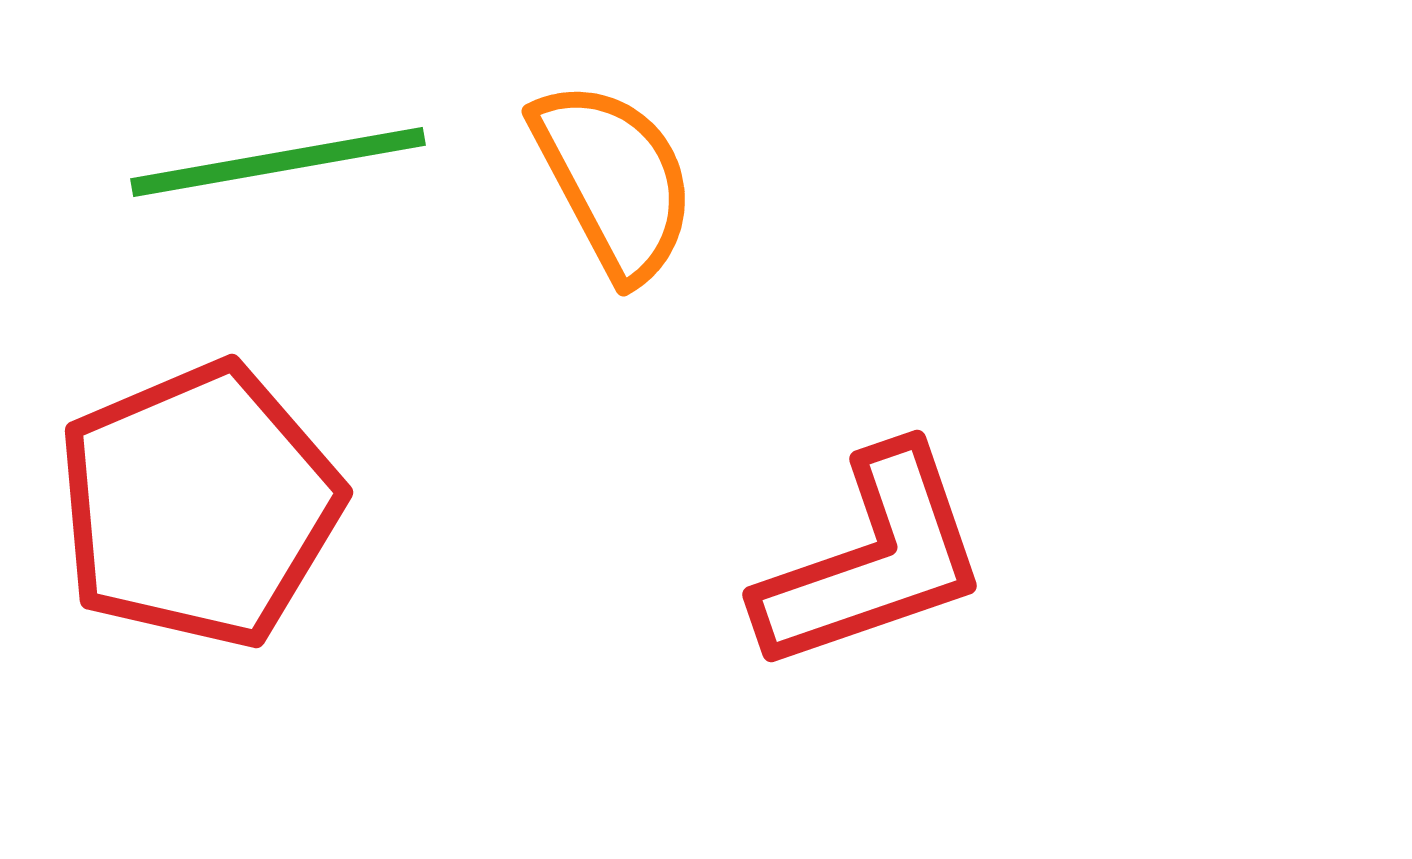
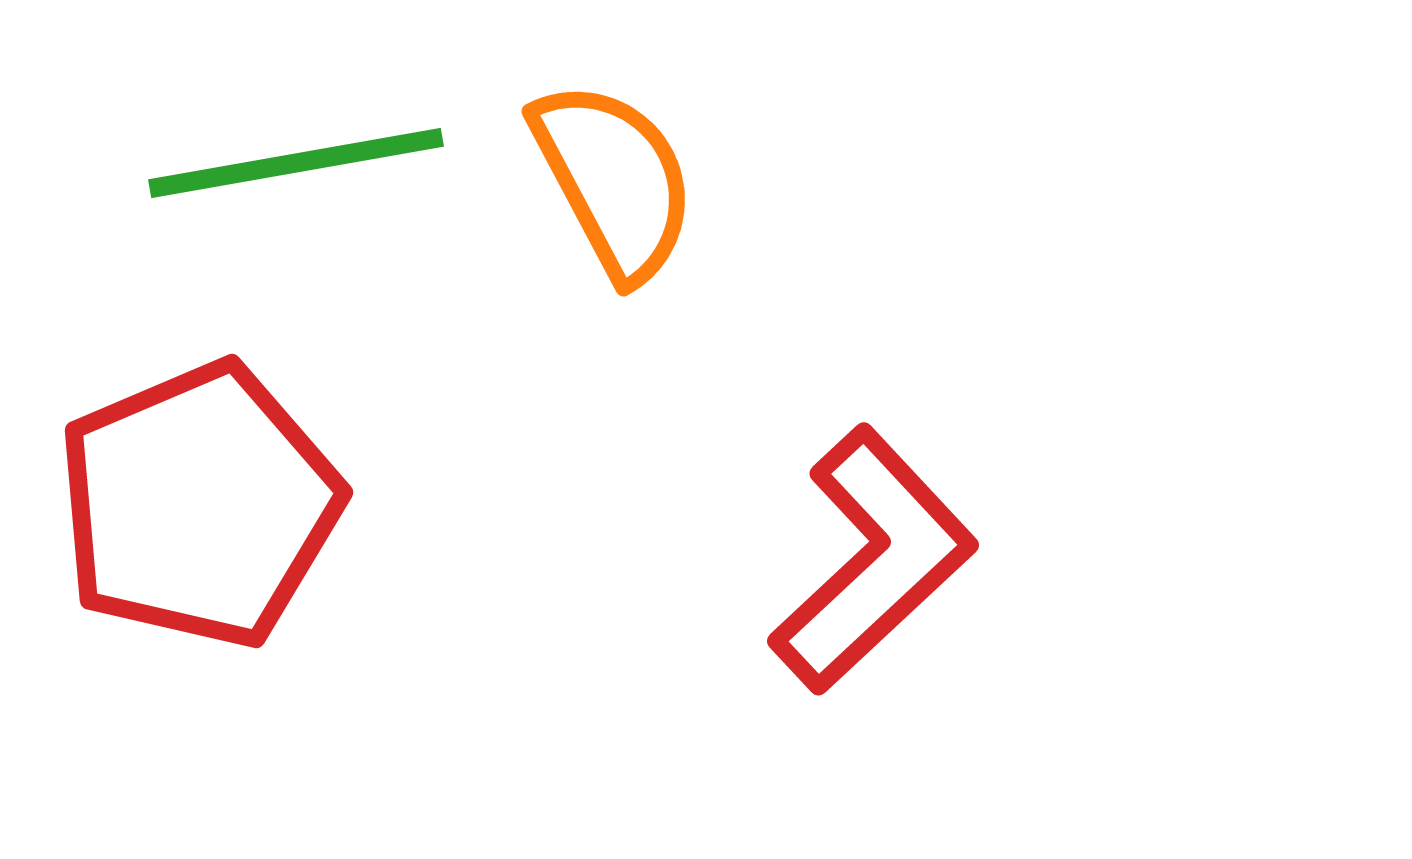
green line: moved 18 px right, 1 px down
red L-shape: rotated 24 degrees counterclockwise
